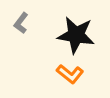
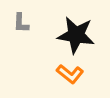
gray L-shape: rotated 35 degrees counterclockwise
